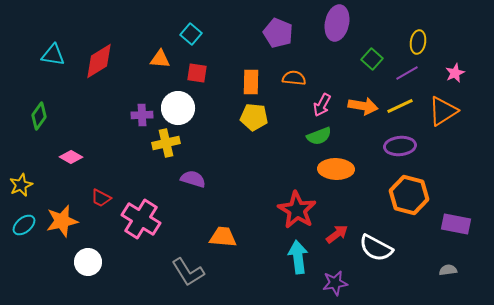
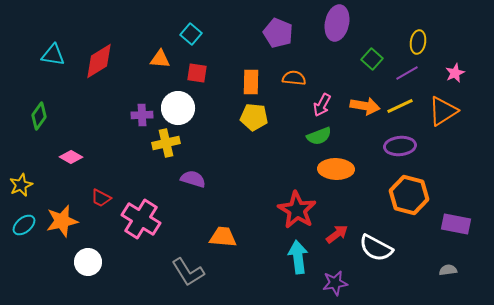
orange arrow at (363, 106): moved 2 px right
